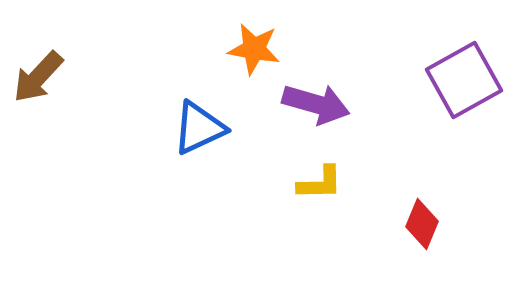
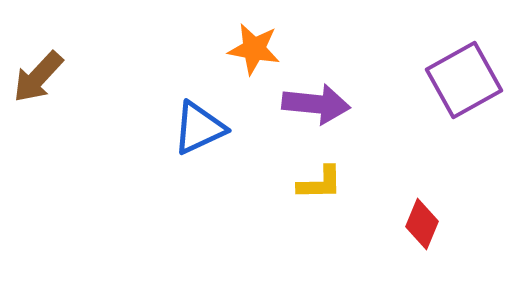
purple arrow: rotated 10 degrees counterclockwise
